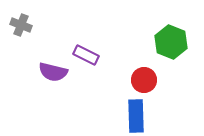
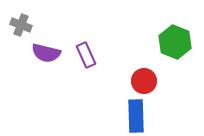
green hexagon: moved 4 px right
purple rectangle: rotated 40 degrees clockwise
purple semicircle: moved 7 px left, 19 px up
red circle: moved 1 px down
